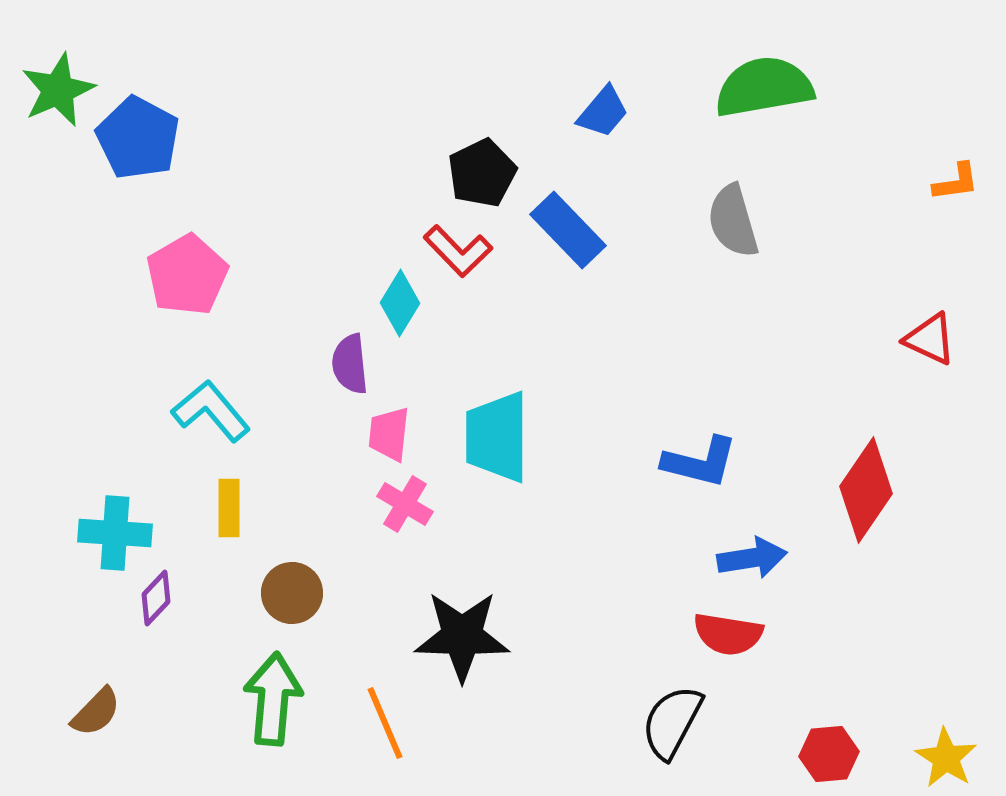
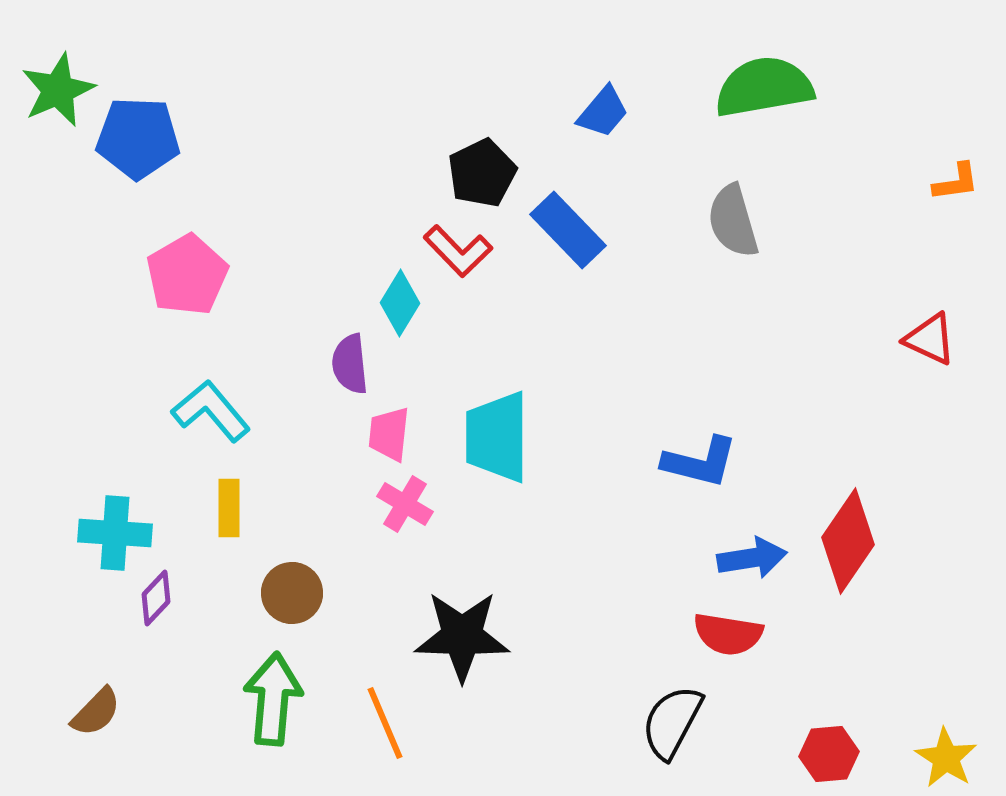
blue pentagon: rotated 26 degrees counterclockwise
red diamond: moved 18 px left, 51 px down
